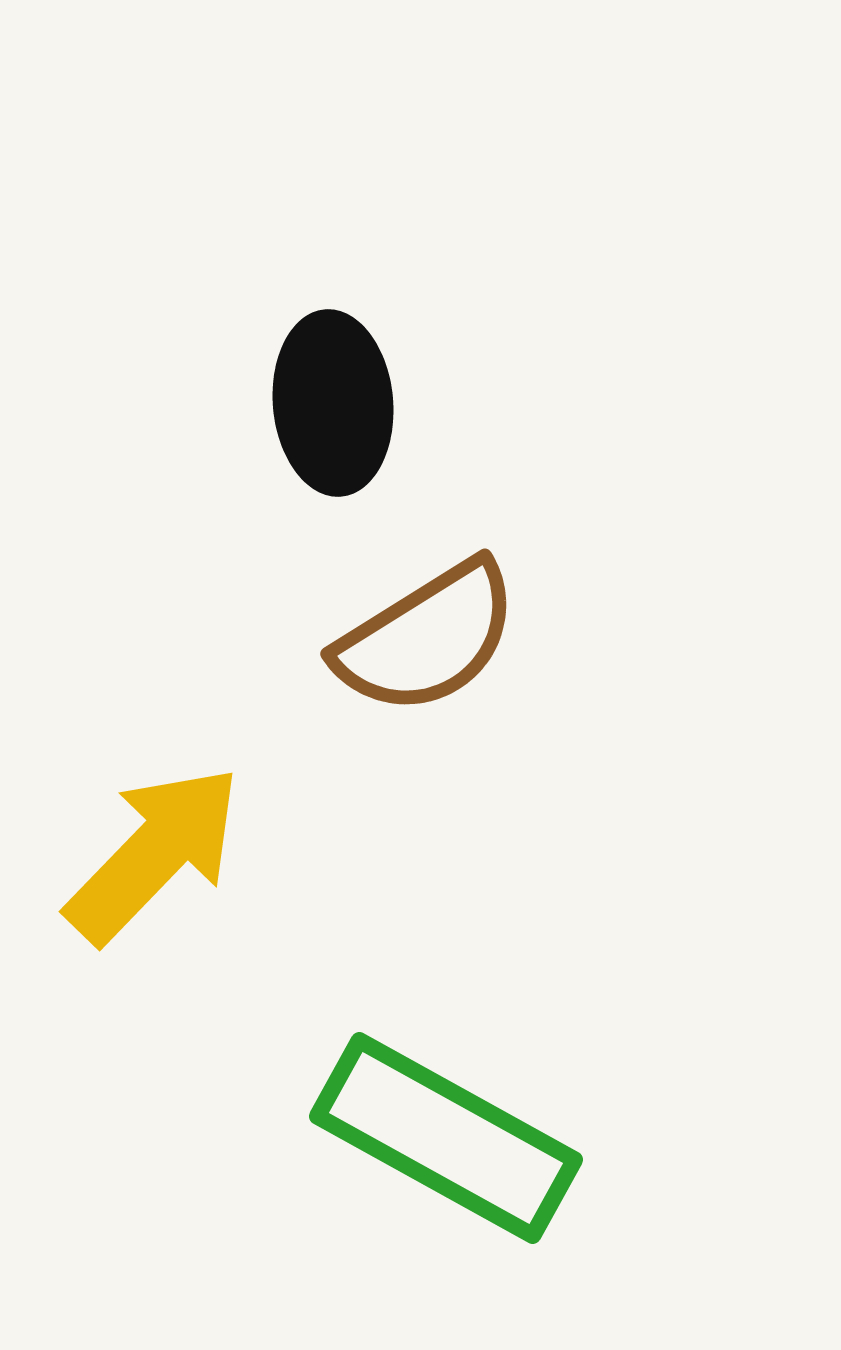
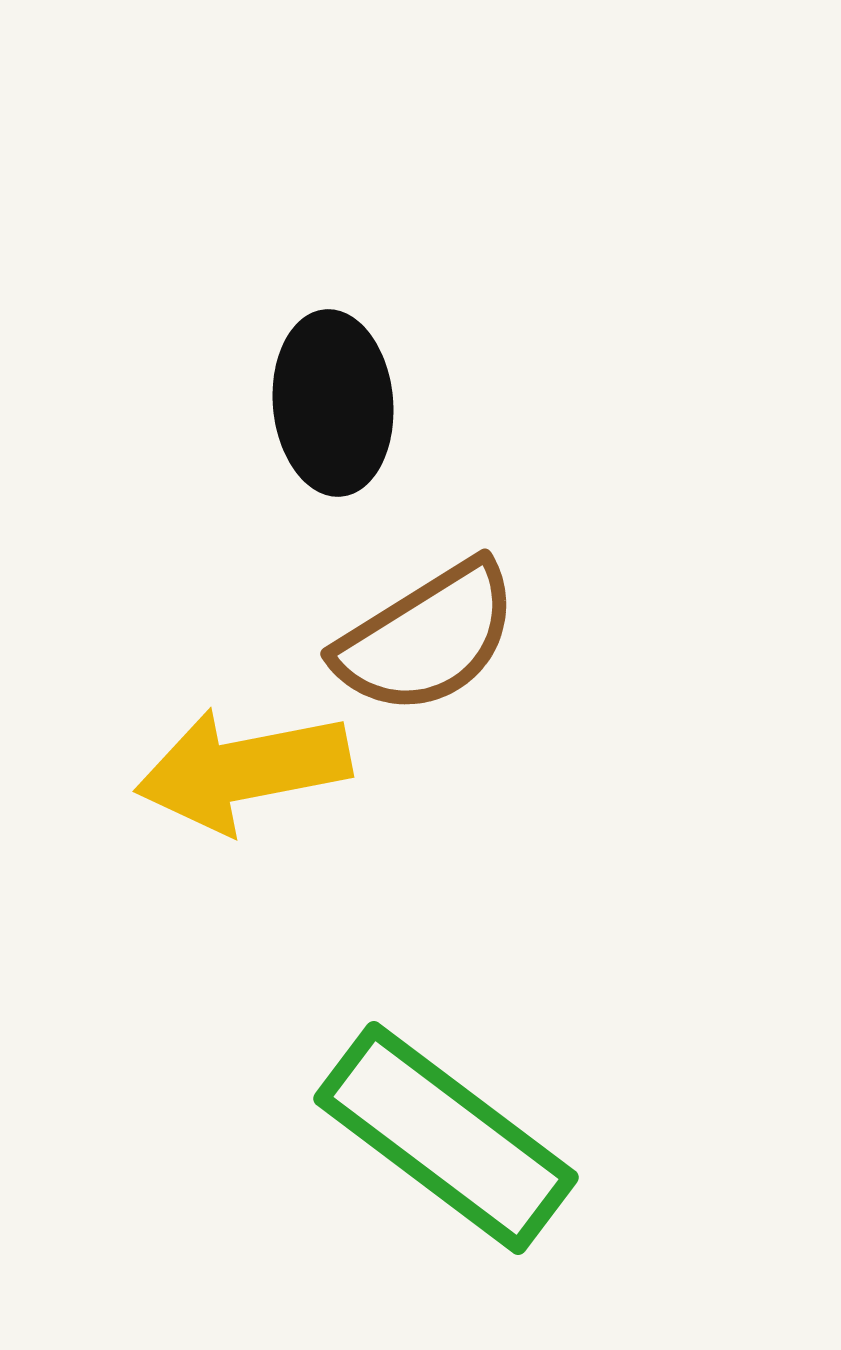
yellow arrow: moved 89 px right, 84 px up; rotated 145 degrees counterclockwise
green rectangle: rotated 8 degrees clockwise
